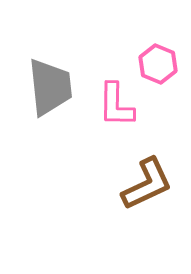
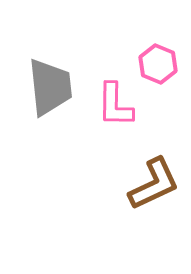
pink L-shape: moved 1 px left
brown L-shape: moved 7 px right
